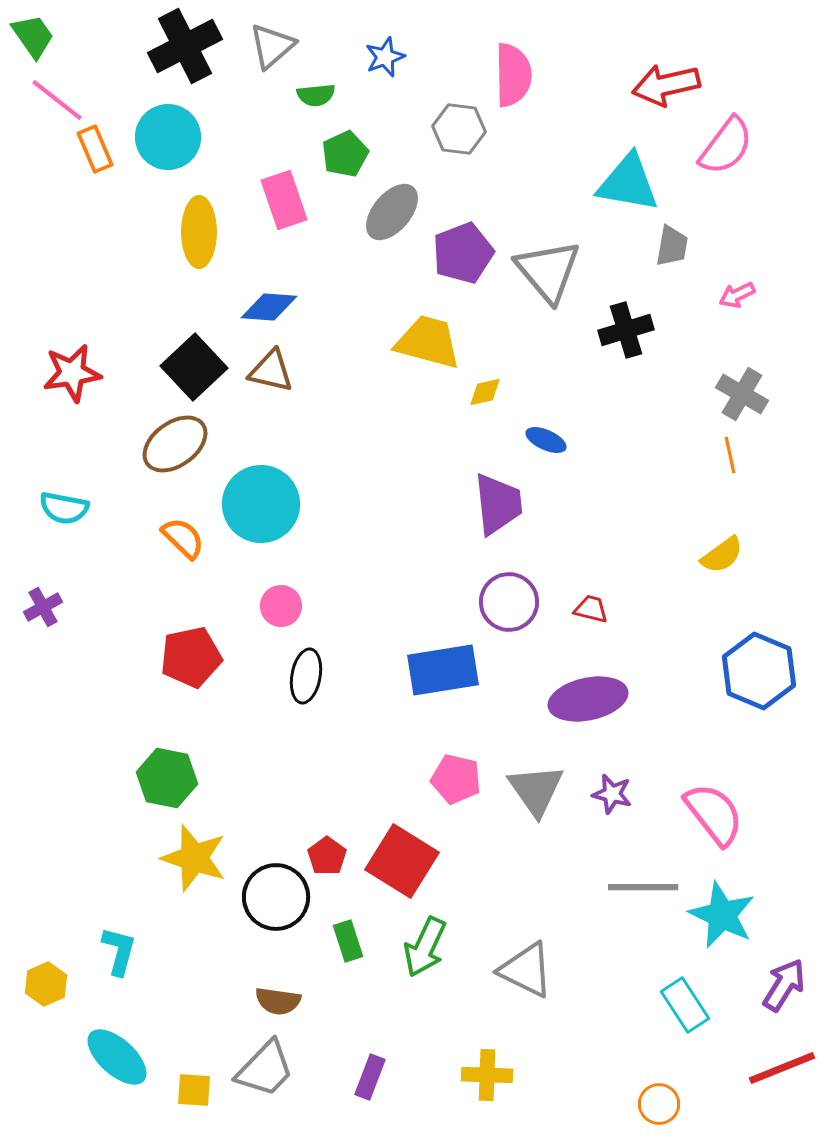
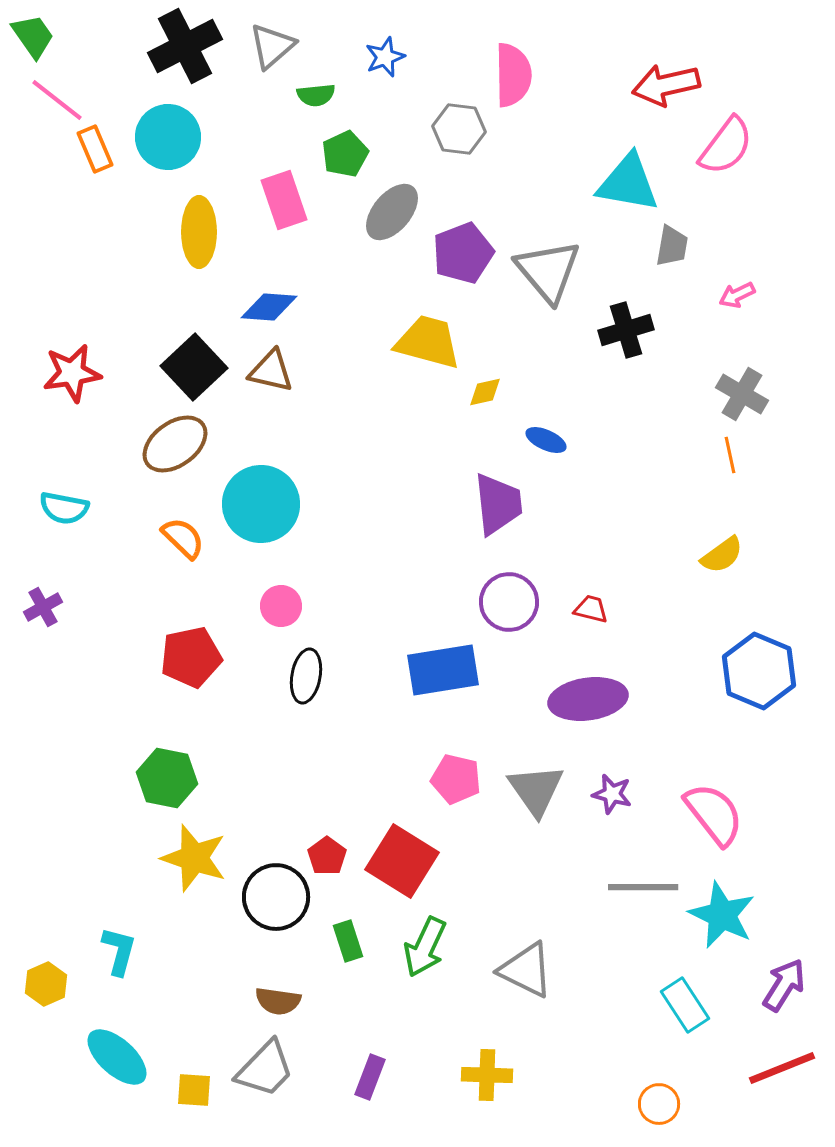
purple ellipse at (588, 699): rotated 4 degrees clockwise
